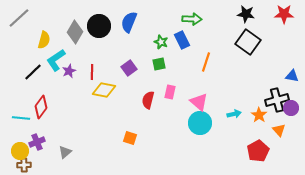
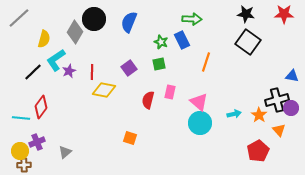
black circle: moved 5 px left, 7 px up
yellow semicircle: moved 1 px up
